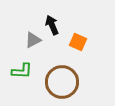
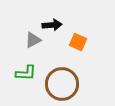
black arrow: rotated 108 degrees clockwise
green L-shape: moved 4 px right, 2 px down
brown circle: moved 2 px down
